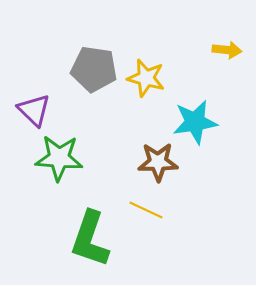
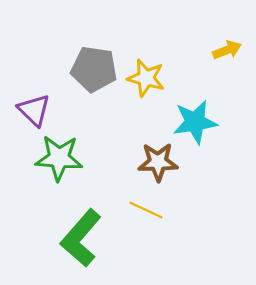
yellow arrow: rotated 28 degrees counterclockwise
green L-shape: moved 9 px left, 1 px up; rotated 22 degrees clockwise
